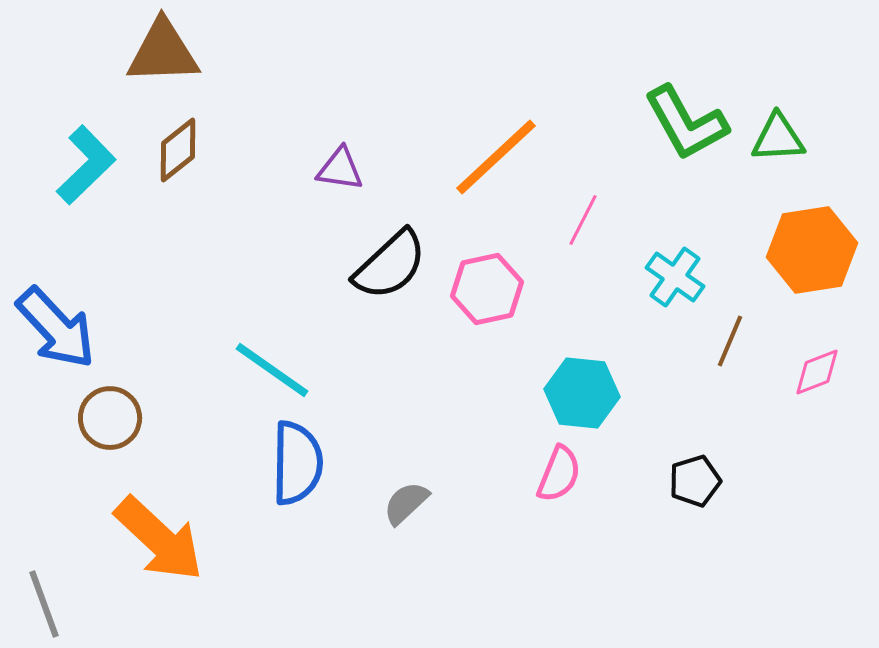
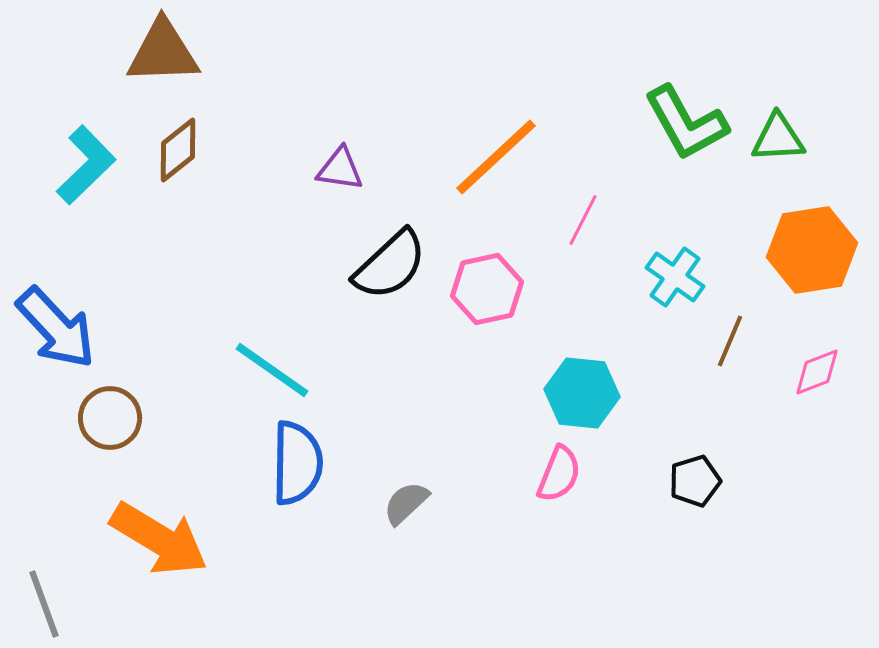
orange arrow: rotated 12 degrees counterclockwise
